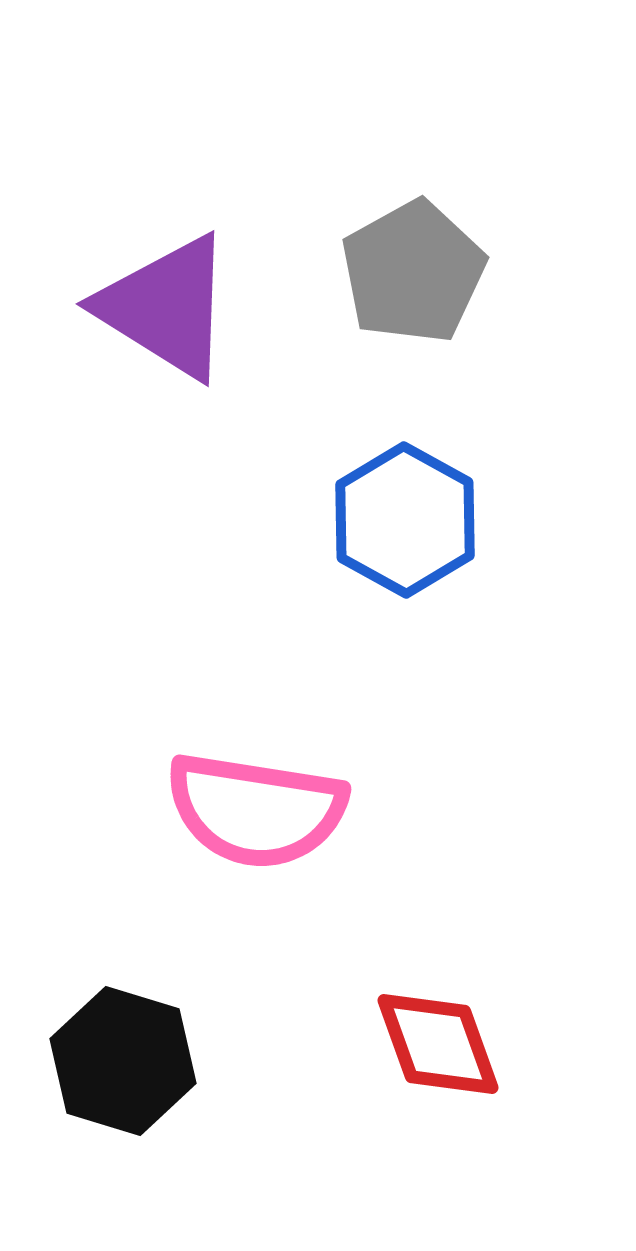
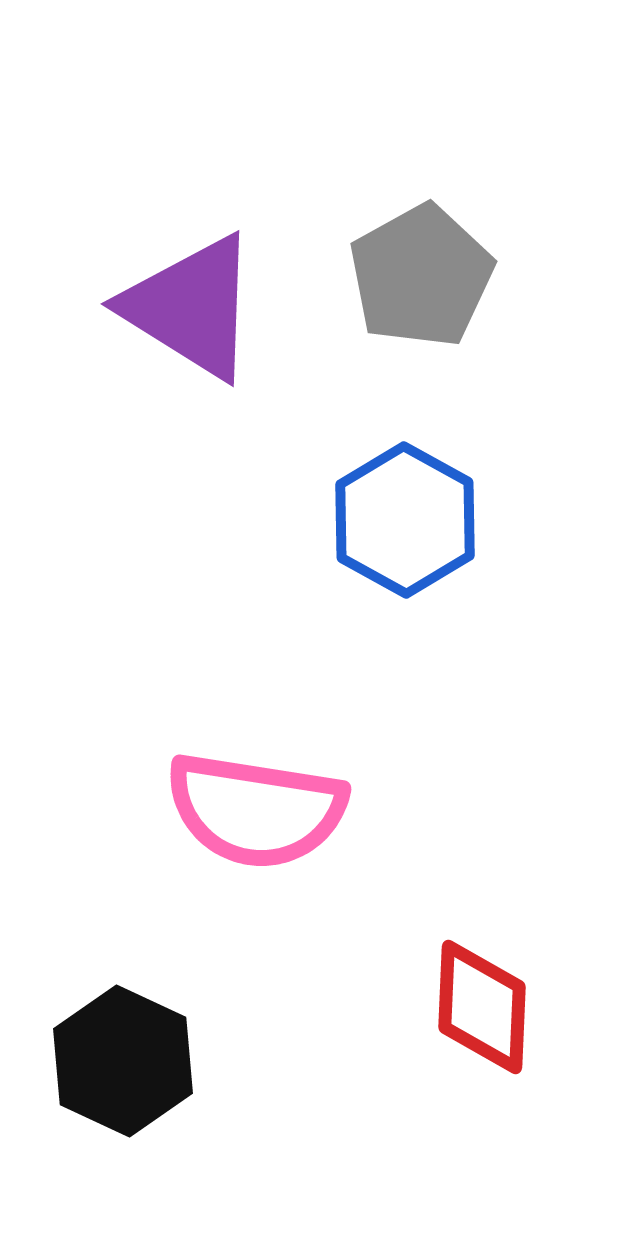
gray pentagon: moved 8 px right, 4 px down
purple triangle: moved 25 px right
red diamond: moved 44 px right, 37 px up; rotated 22 degrees clockwise
black hexagon: rotated 8 degrees clockwise
